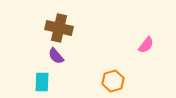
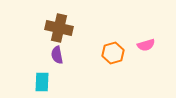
pink semicircle: rotated 36 degrees clockwise
purple semicircle: moved 1 px right, 1 px up; rotated 30 degrees clockwise
orange hexagon: moved 28 px up
